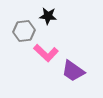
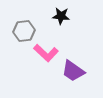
black star: moved 13 px right
